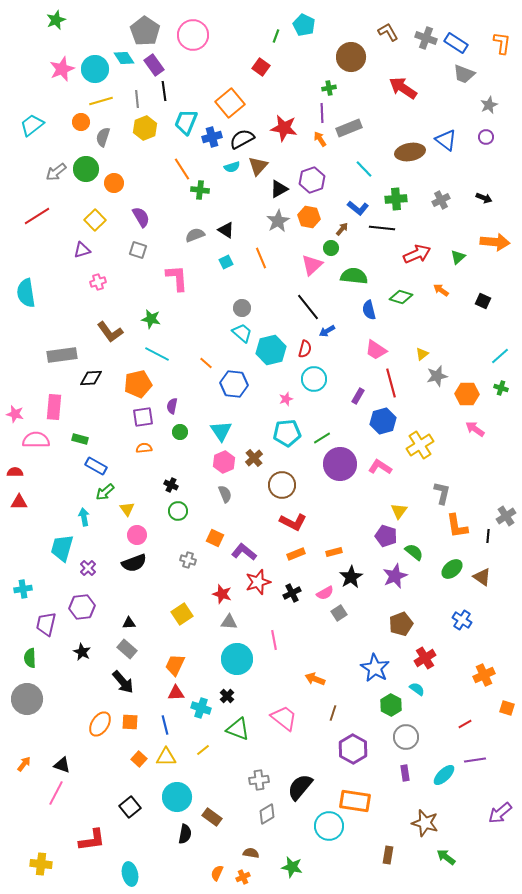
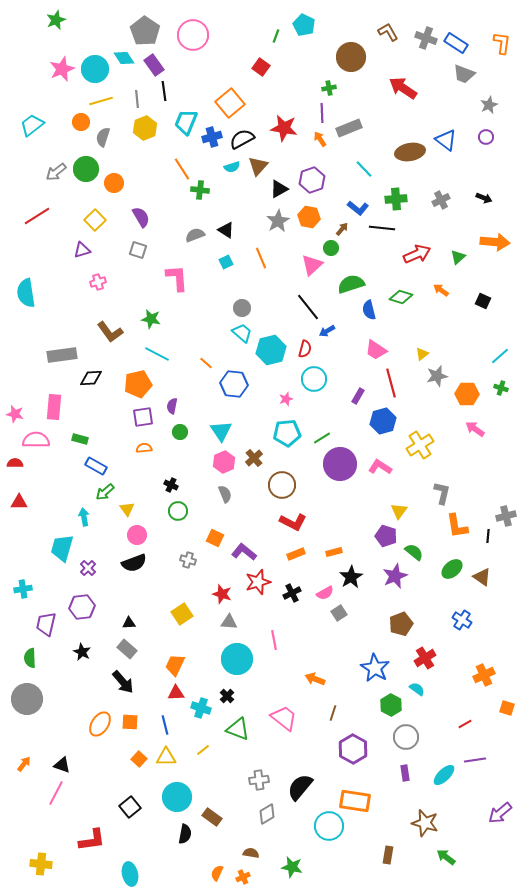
green semicircle at (354, 276): moved 3 px left, 8 px down; rotated 24 degrees counterclockwise
red semicircle at (15, 472): moved 9 px up
gray cross at (506, 516): rotated 18 degrees clockwise
